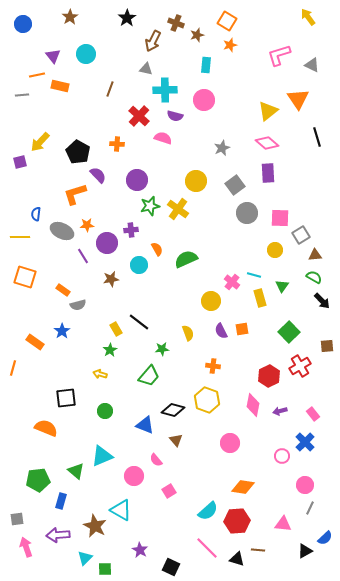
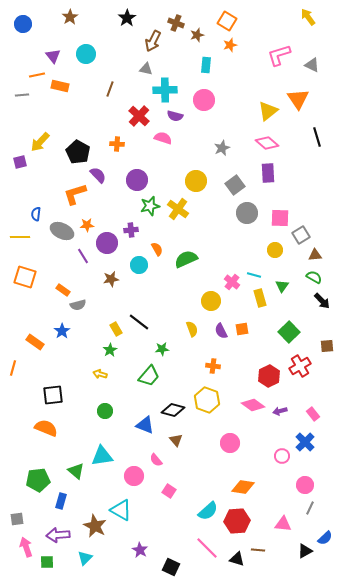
yellow semicircle at (188, 333): moved 4 px right, 4 px up
black square at (66, 398): moved 13 px left, 3 px up
pink diamond at (253, 405): rotated 65 degrees counterclockwise
cyan triangle at (102, 456): rotated 15 degrees clockwise
pink square at (169, 491): rotated 24 degrees counterclockwise
green square at (105, 569): moved 58 px left, 7 px up
